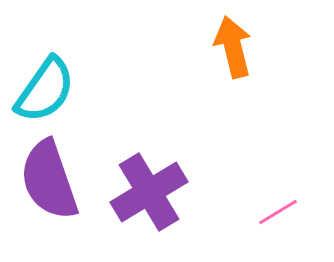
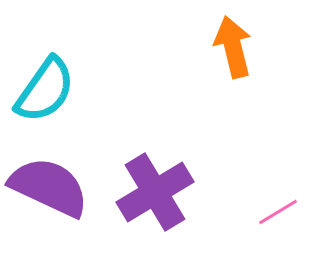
purple semicircle: moved 7 px down; rotated 134 degrees clockwise
purple cross: moved 6 px right
